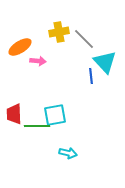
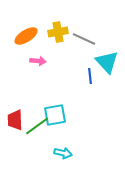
yellow cross: moved 1 px left
gray line: rotated 20 degrees counterclockwise
orange ellipse: moved 6 px right, 11 px up
cyan triangle: moved 2 px right
blue line: moved 1 px left
red trapezoid: moved 1 px right, 6 px down
green line: rotated 35 degrees counterclockwise
cyan arrow: moved 5 px left
